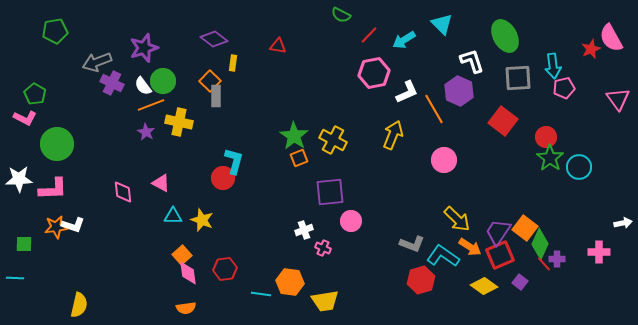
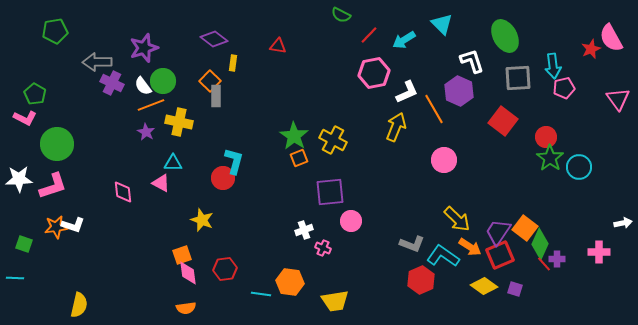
gray arrow at (97, 62): rotated 20 degrees clockwise
yellow arrow at (393, 135): moved 3 px right, 8 px up
pink L-shape at (53, 189): moved 3 px up; rotated 16 degrees counterclockwise
cyan triangle at (173, 216): moved 53 px up
green square at (24, 244): rotated 18 degrees clockwise
orange square at (182, 255): rotated 24 degrees clockwise
red hexagon at (421, 280): rotated 8 degrees counterclockwise
purple square at (520, 282): moved 5 px left, 7 px down; rotated 21 degrees counterclockwise
yellow trapezoid at (325, 301): moved 10 px right
